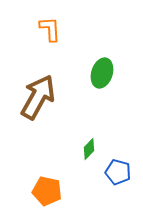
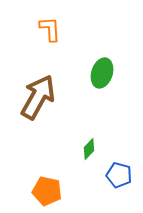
blue pentagon: moved 1 px right, 3 px down
